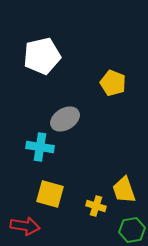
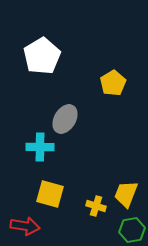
white pentagon: rotated 18 degrees counterclockwise
yellow pentagon: rotated 20 degrees clockwise
gray ellipse: rotated 28 degrees counterclockwise
cyan cross: rotated 8 degrees counterclockwise
yellow trapezoid: moved 2 px right, 4 px down; rotated 40 degrees clockwise
